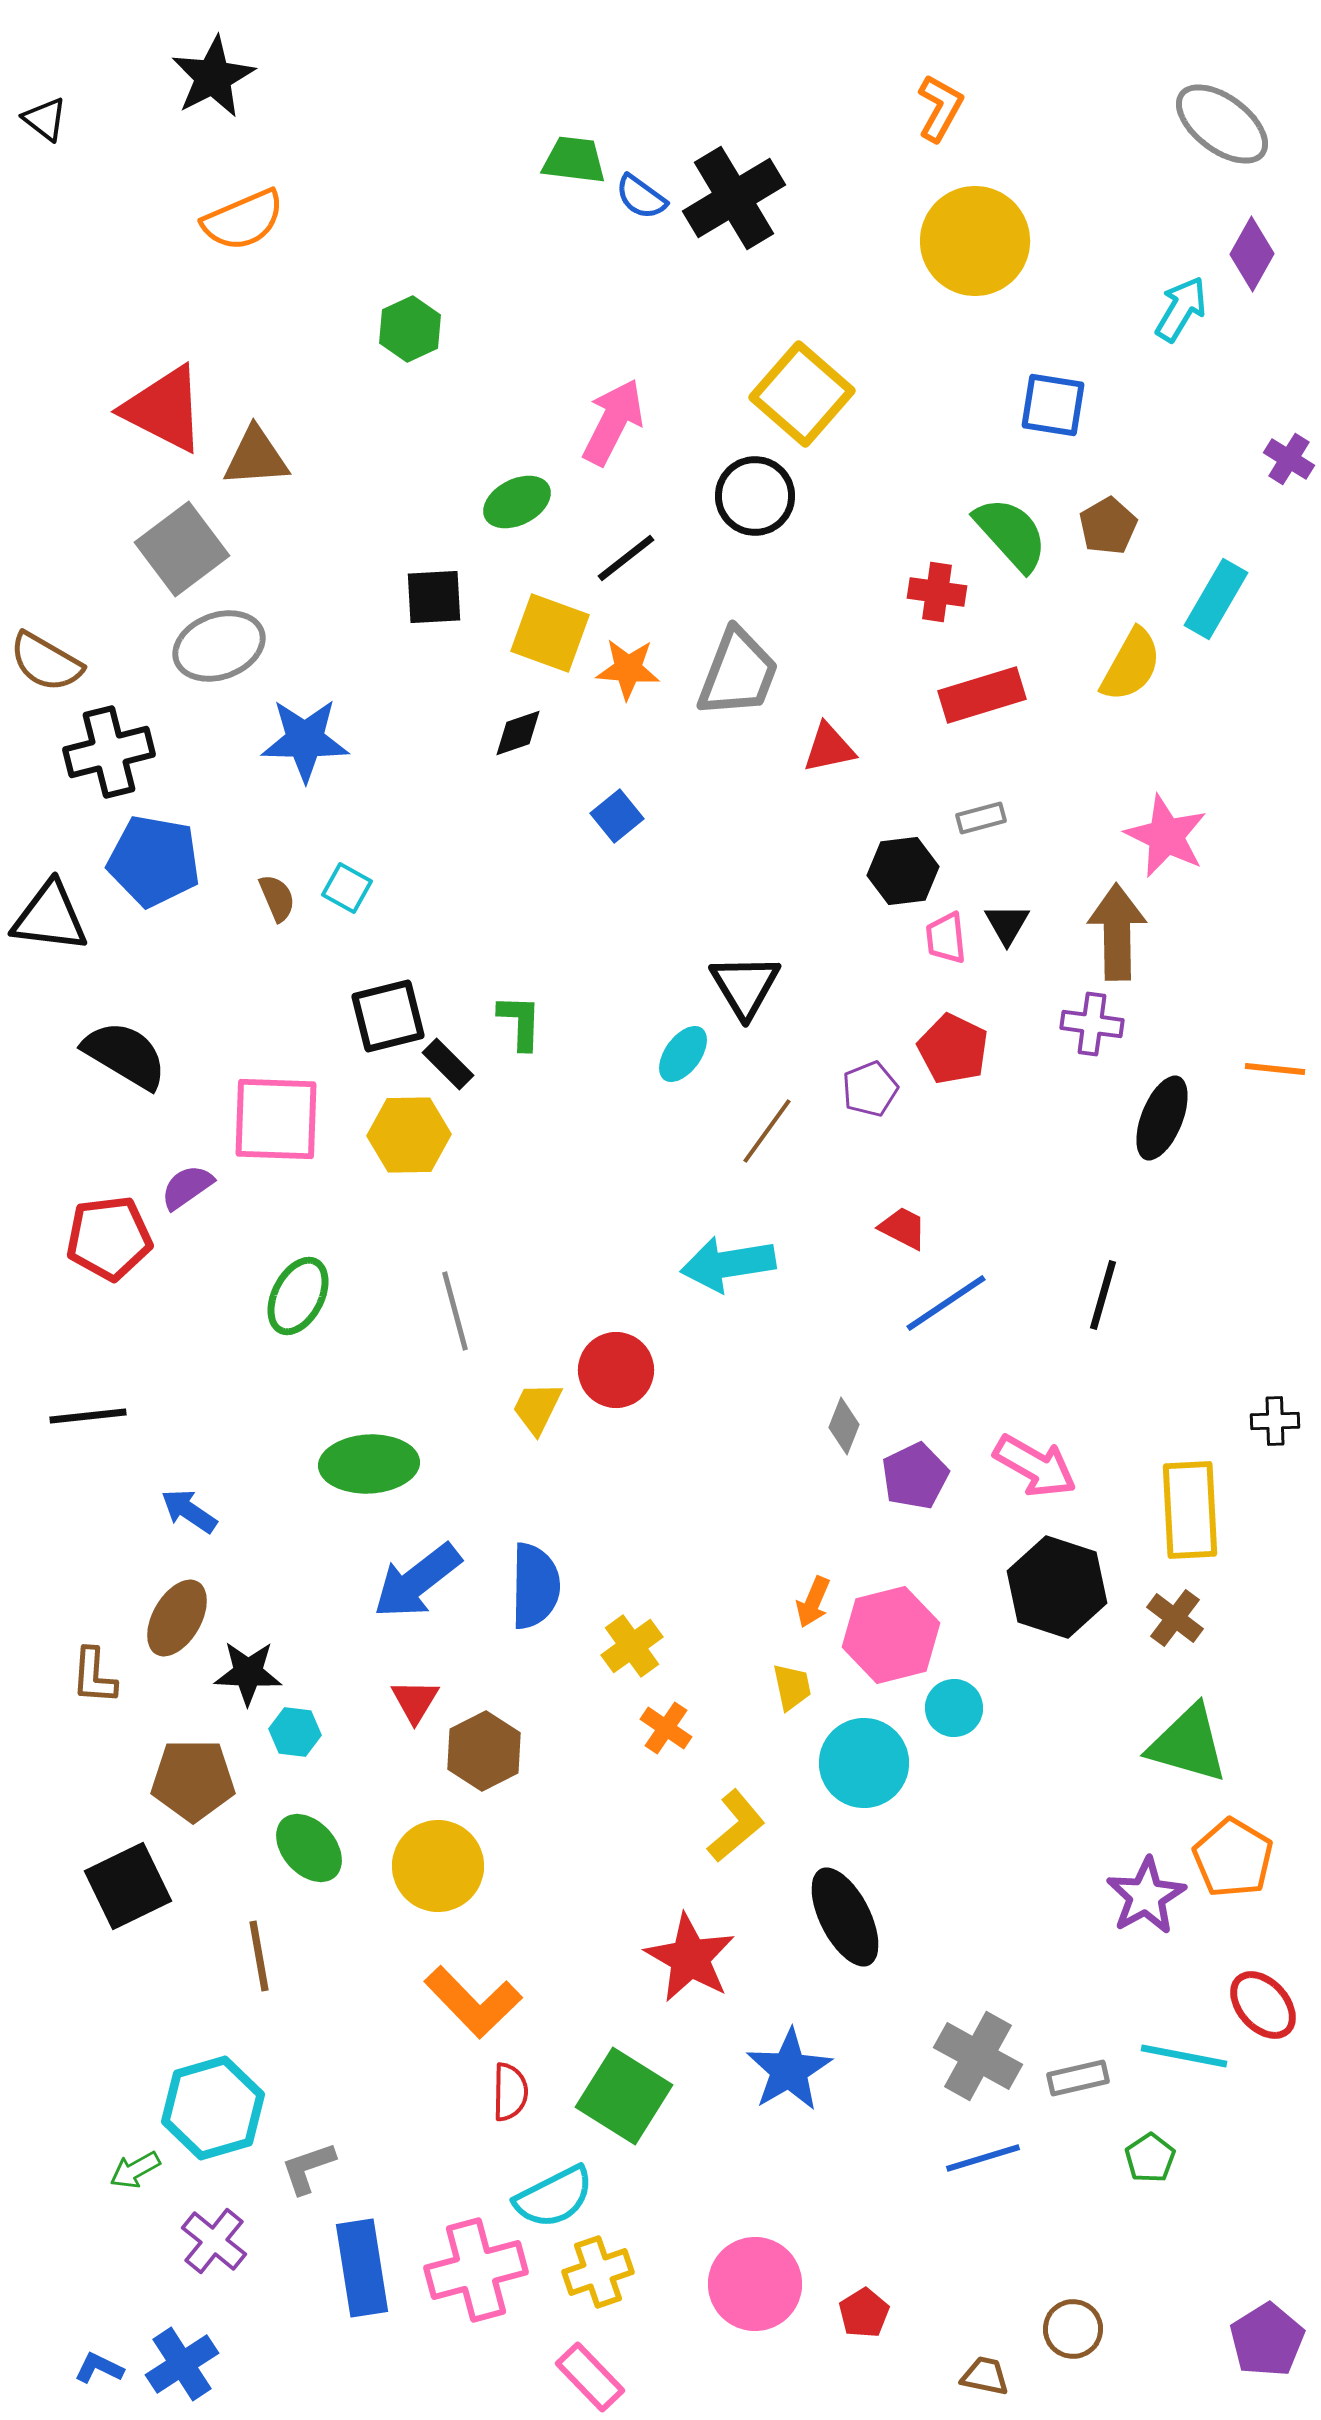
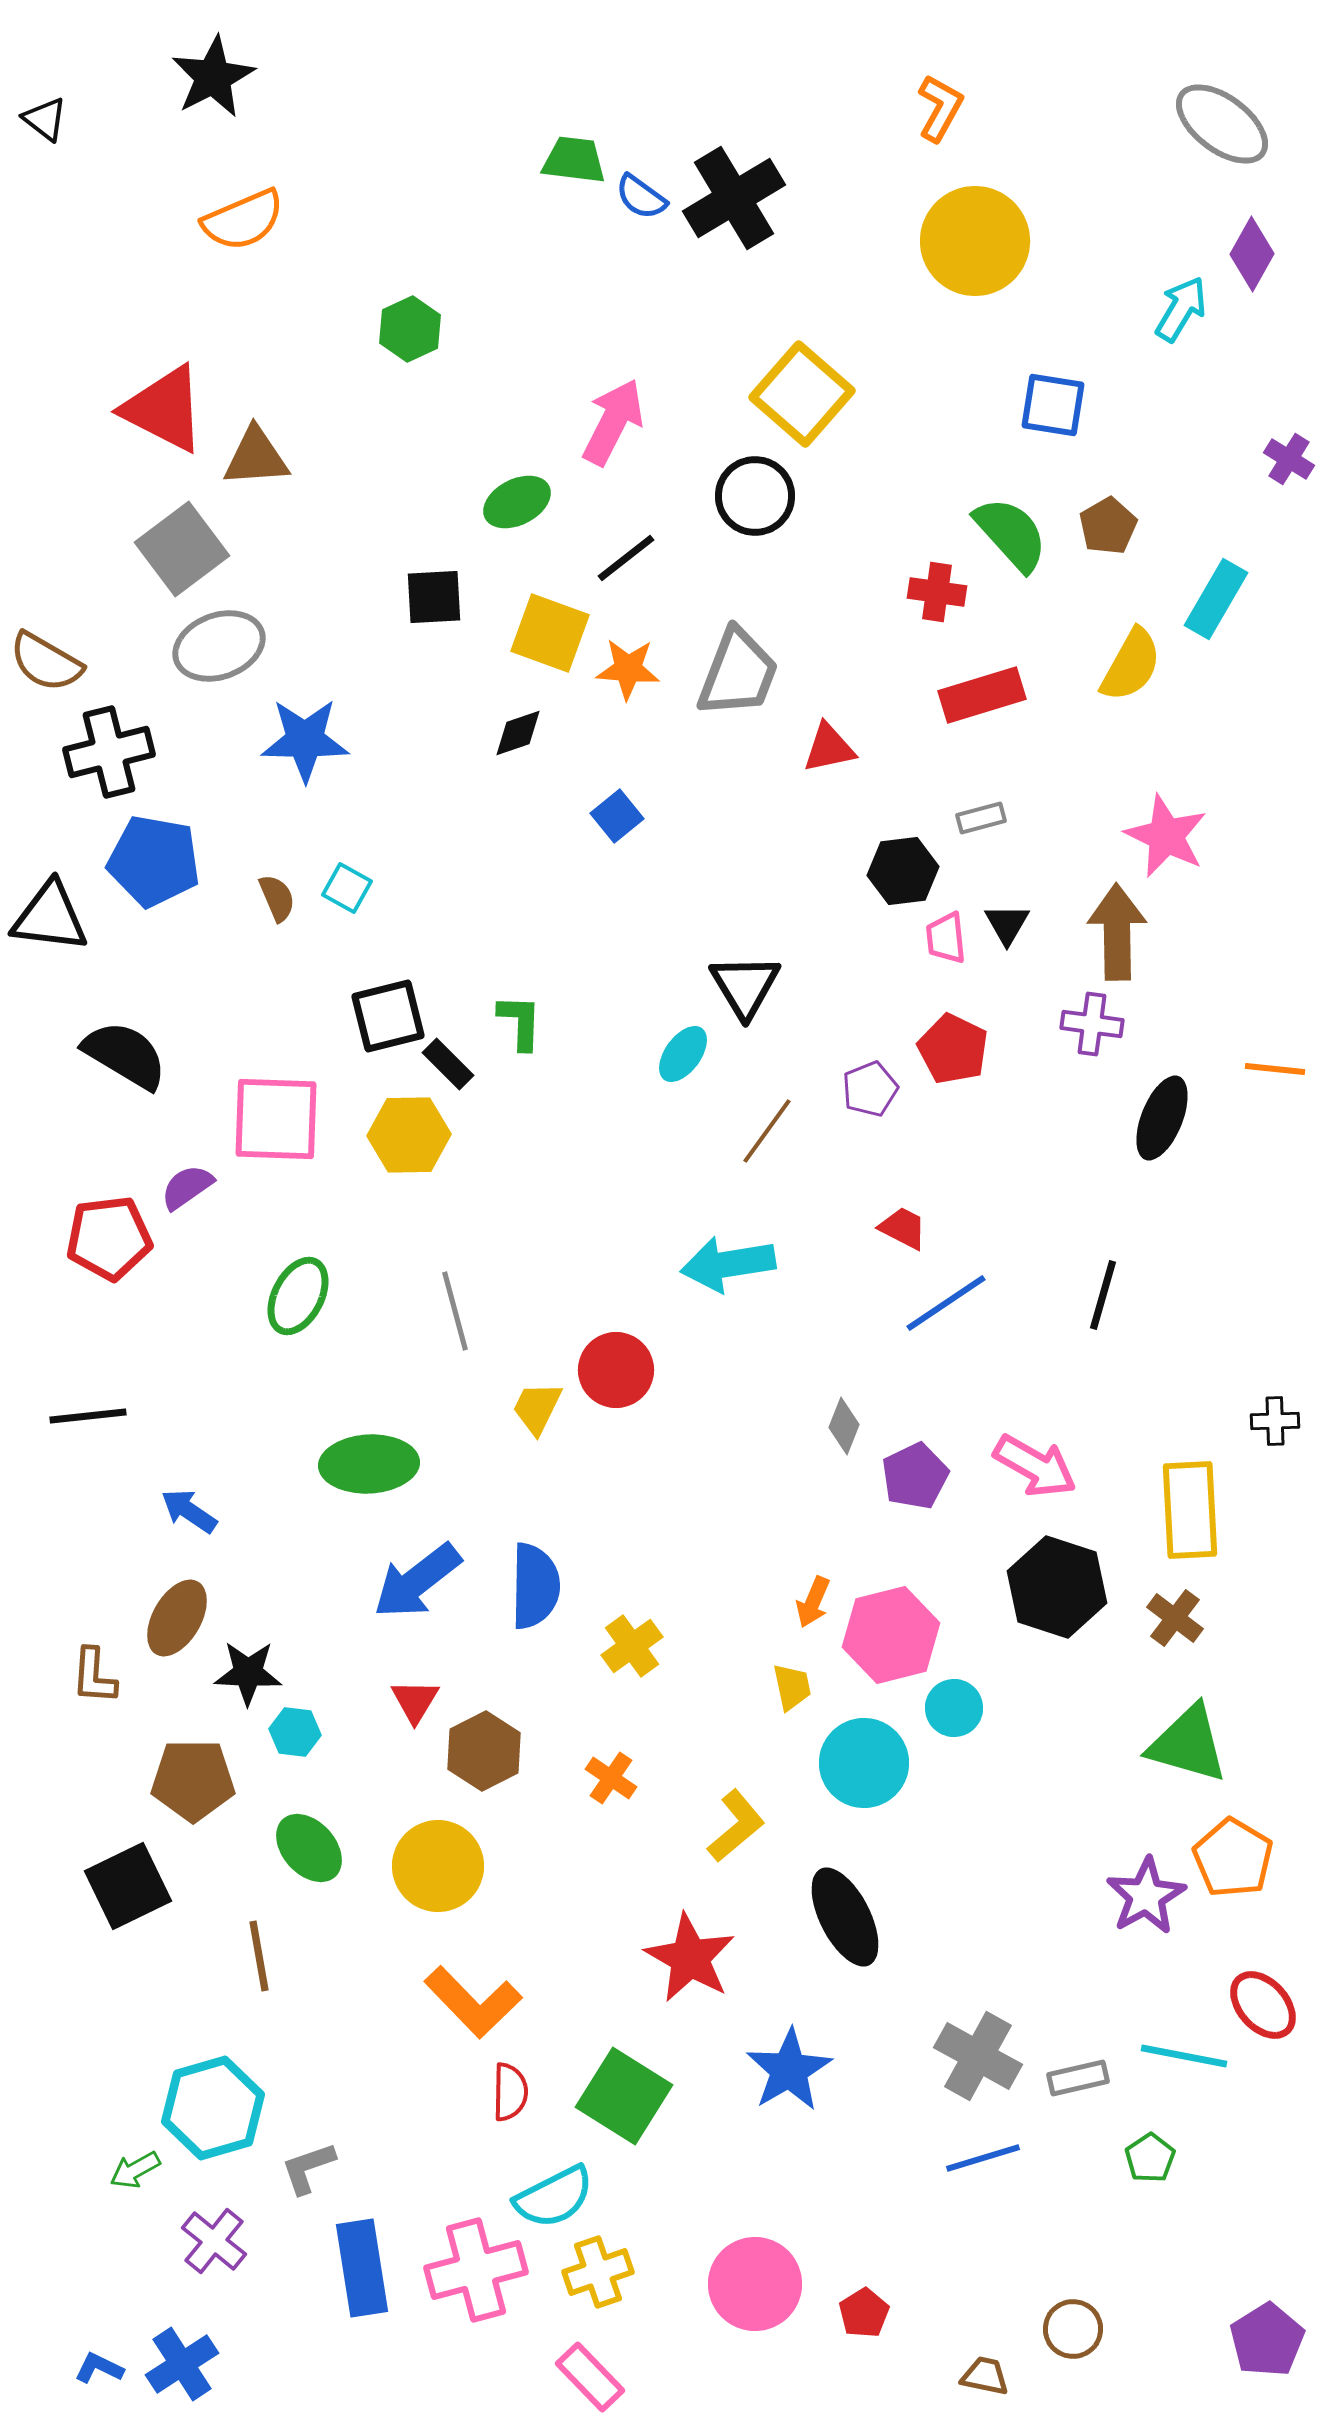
orange cross at (666, 1728): moved 55 px left, 50 px down
